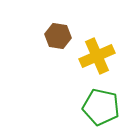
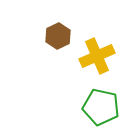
brown hexagon: rotated 25 degrees clockwise
